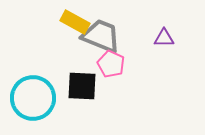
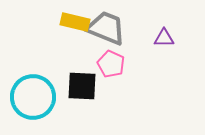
yellow rectangle: rotated 16 degrees counterclockwise
gray trapezoid: moved 5 px right, 8 px up
cyan circle: moved 1 px up
